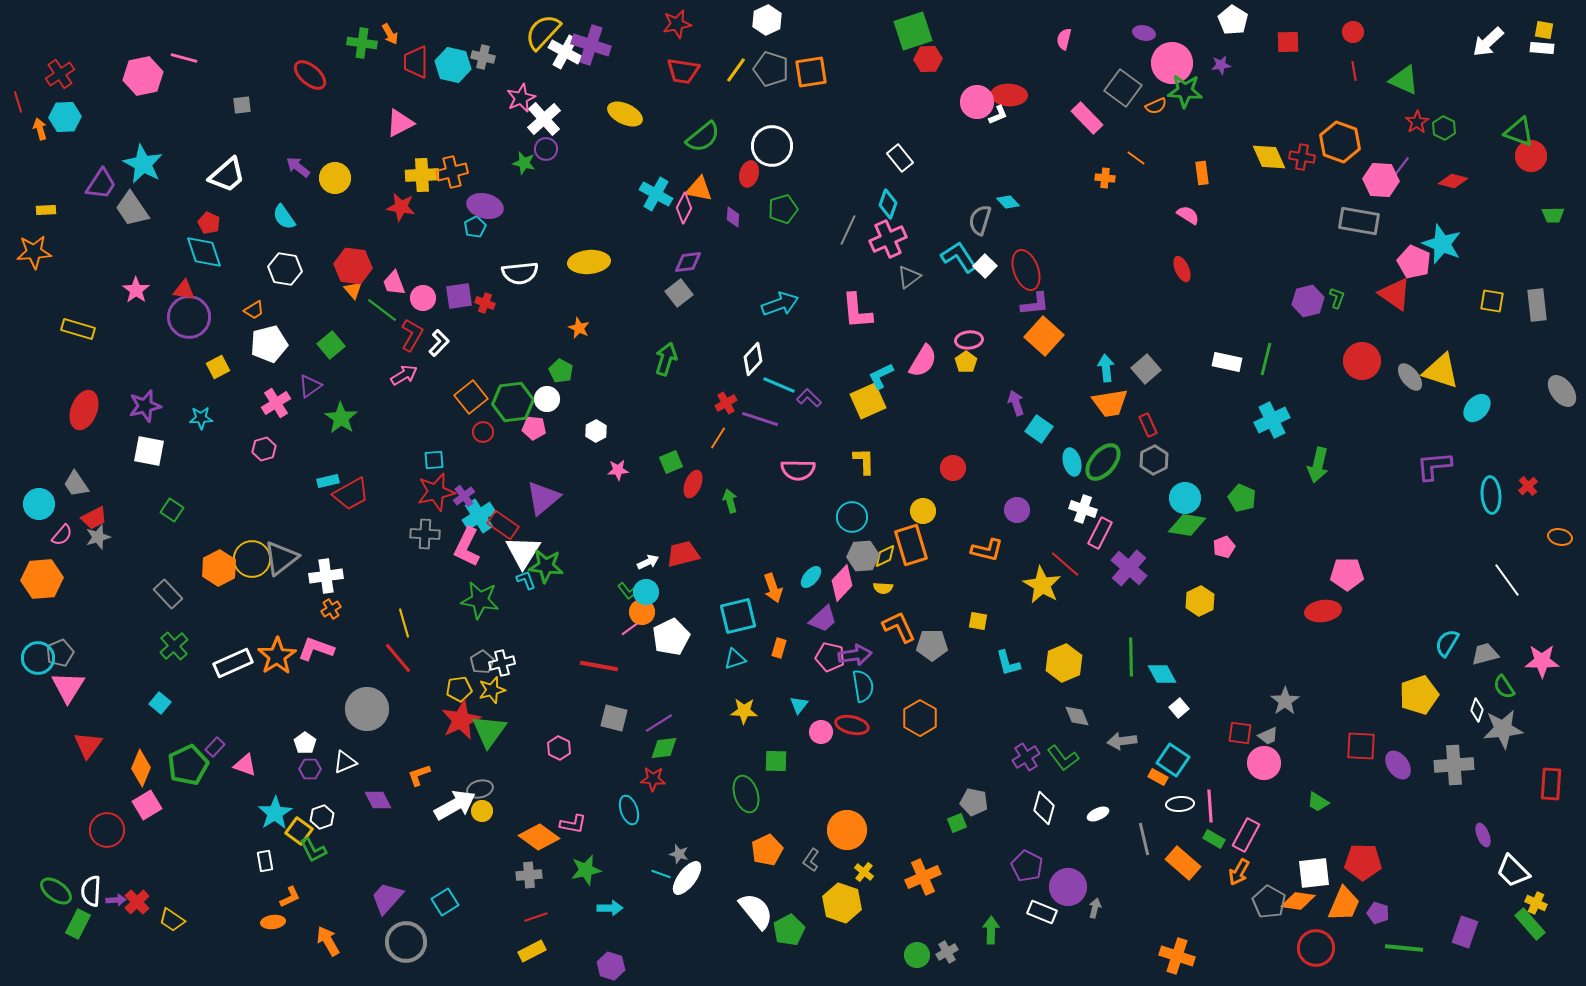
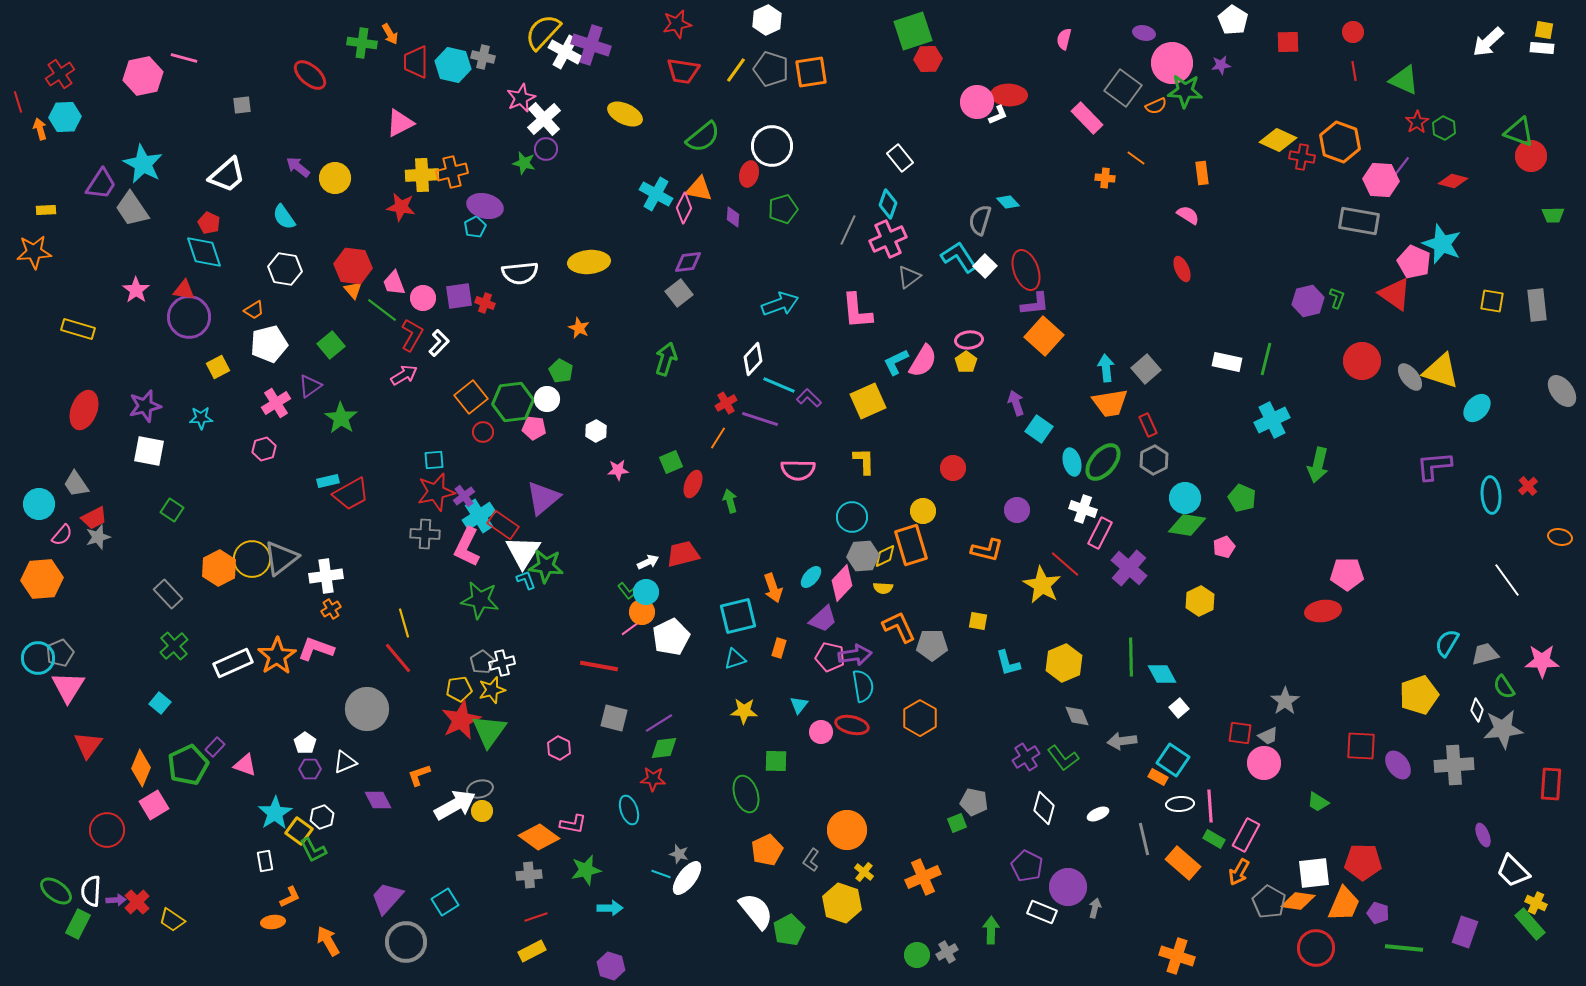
yellow diamond at (1269, 157): moved 9 px right, 17 px up; rotated 42 degrees counterclockwise
cyan L-shape at (881, 376): moved 15 px right, 14 px up
pink square at (147, 805): moved 7 px right
